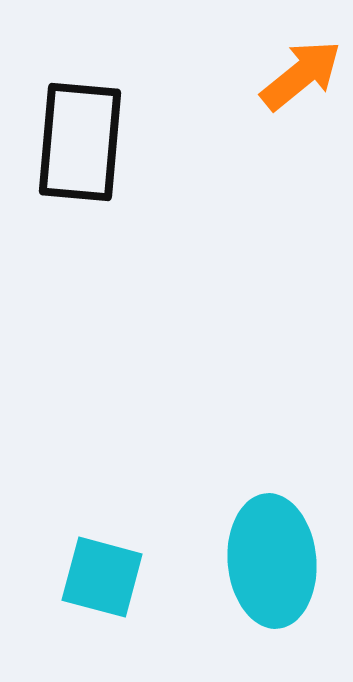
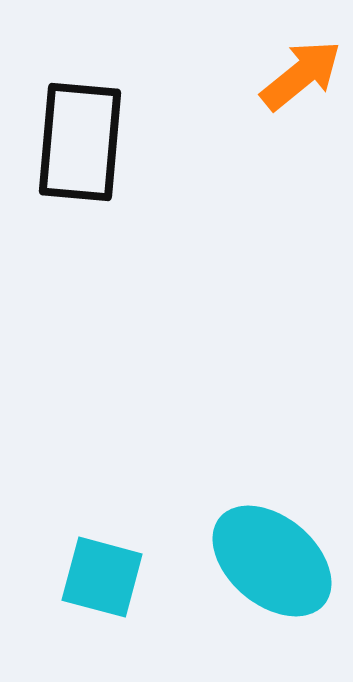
cyan ellipse: rotated 45 degrees counterclockwise
